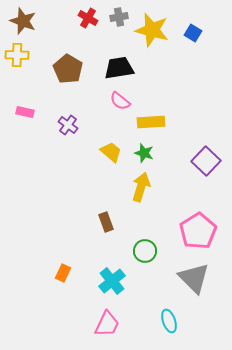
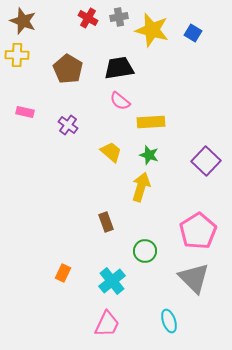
green star: moved 5 px right, 2 px down
